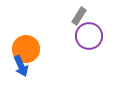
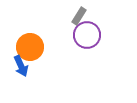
purple circle: moved 2 px left, 1 px up
orange circle: moved 4 px right, 2 px up
